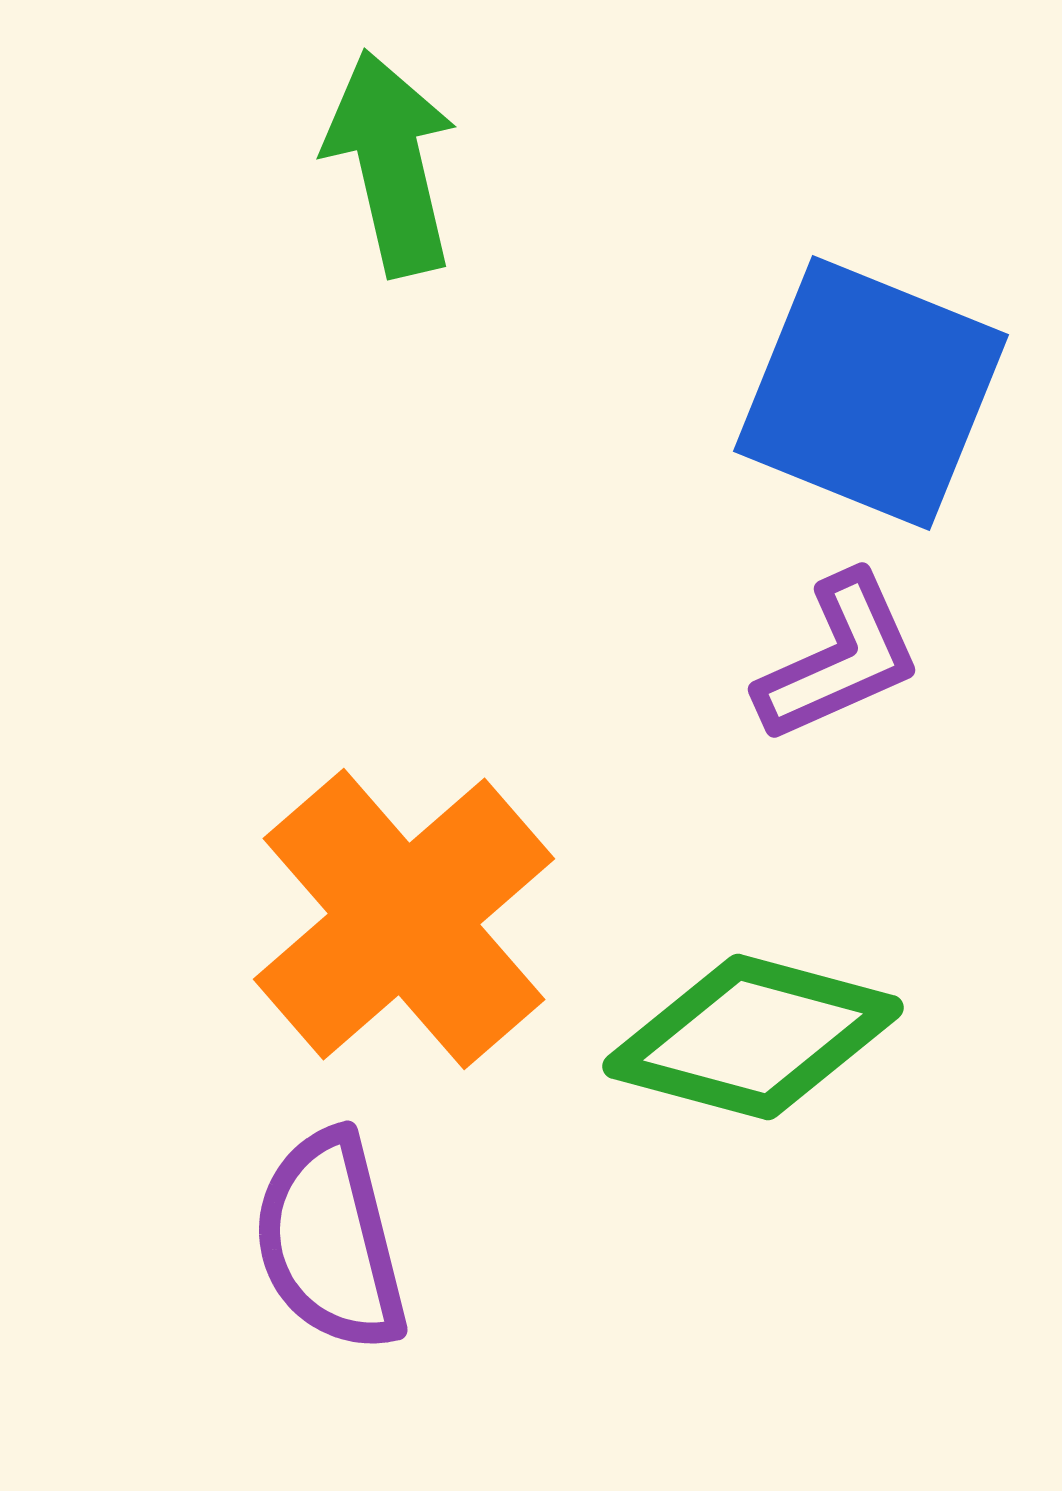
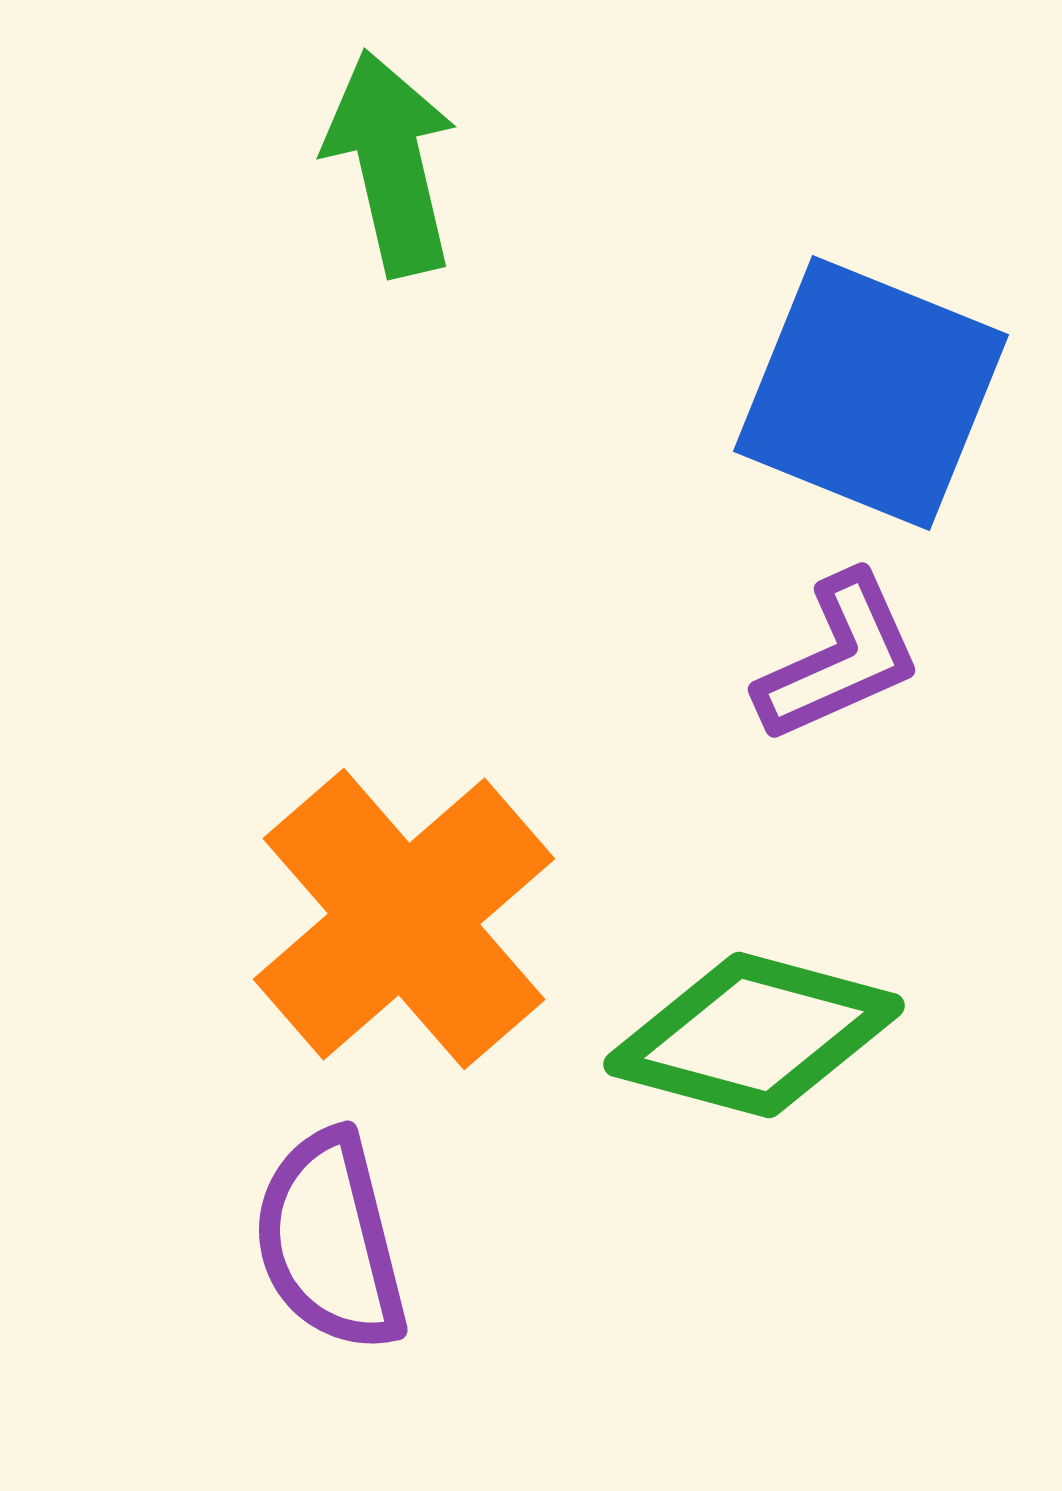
green diamond: moved 1 px right, 2 px up
